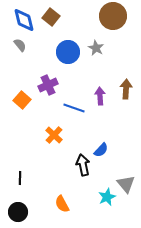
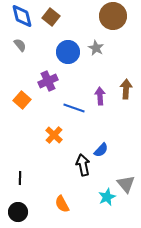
blue diamond: moved 2 px left, 4 px up
purple cross: moved 4 px up
